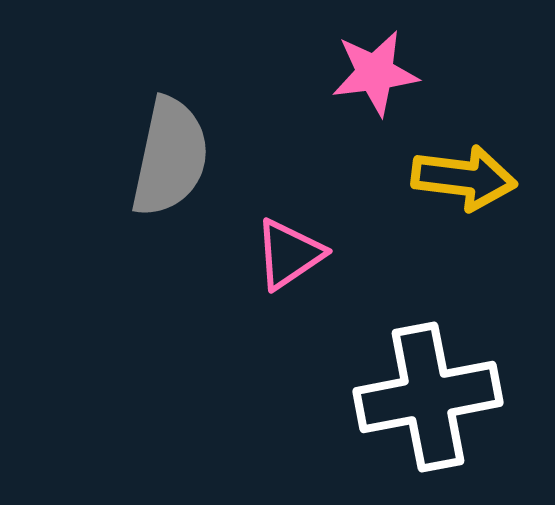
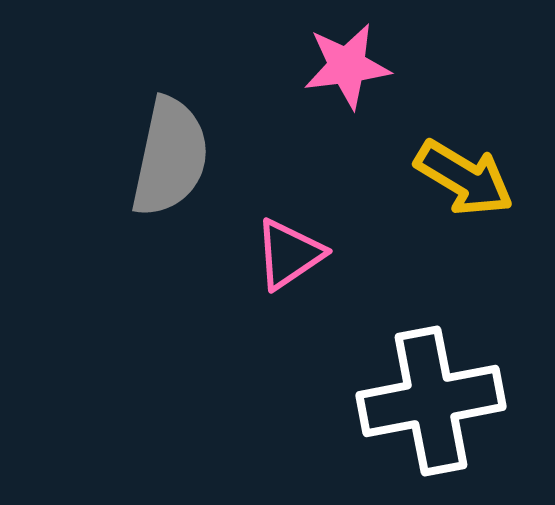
pink star: moved 28 px left, 7 px up
yellow arrow: rotated 24 degrees clockwise
white cross: moved 3 px right, 4 px down
